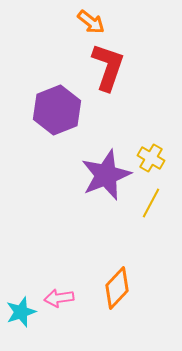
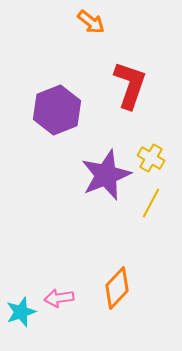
red L-shape: moved 22 px right, 18 px down
